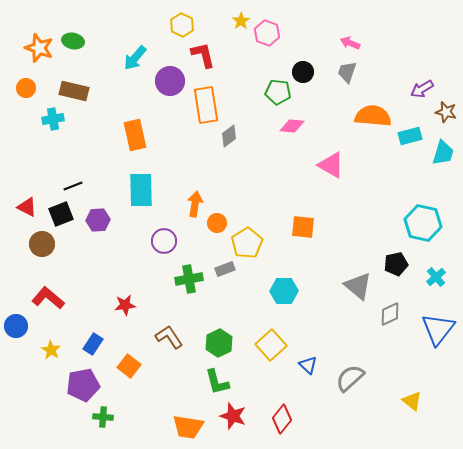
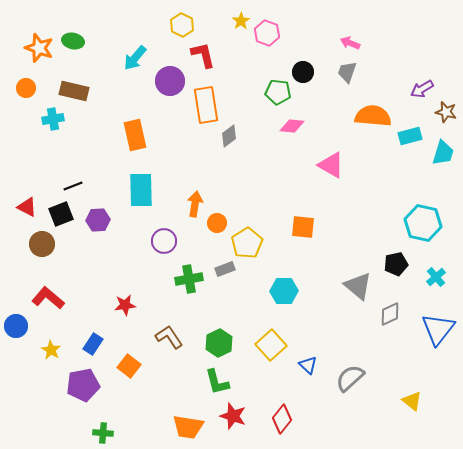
green cross at (103, 417): moved 16 px down
